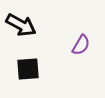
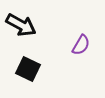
black square: rotated 30 degrees clockwise
